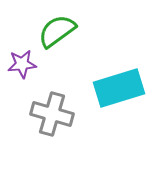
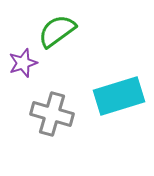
purple star: moved 1 px right, 1 px up; rotated 12 degrees counterclockwise
cyan rectangle: moved 8 px down
